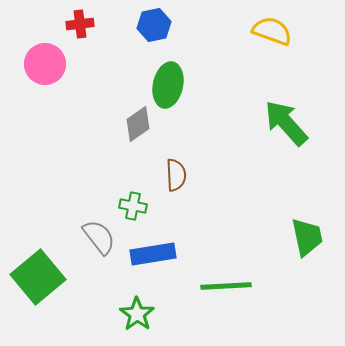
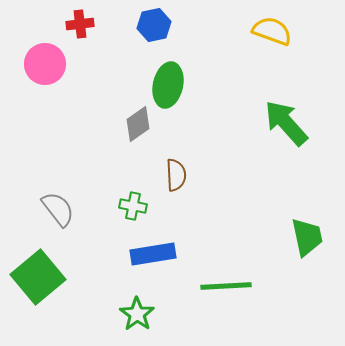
gray semicircle: moved 41 px left, 28 px up
